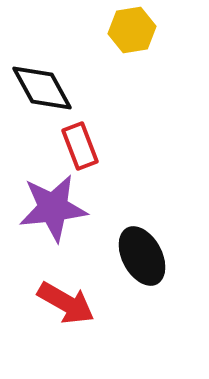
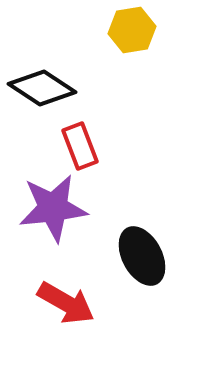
black diamond: rotated 28 degrees counterclockwise
